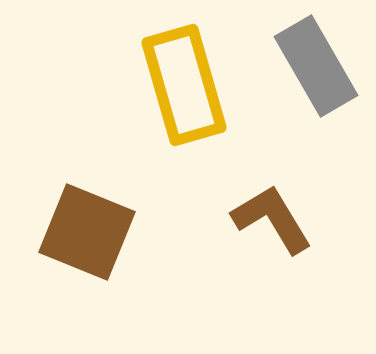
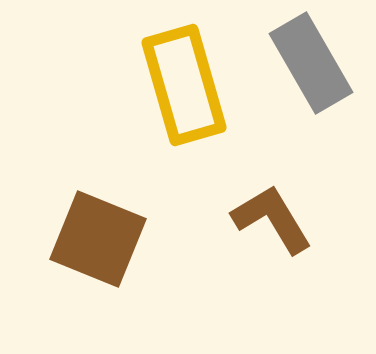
gray rectangle: moved 5 px left, 3 px up
brown square: moved 11 px right, 7 px down
